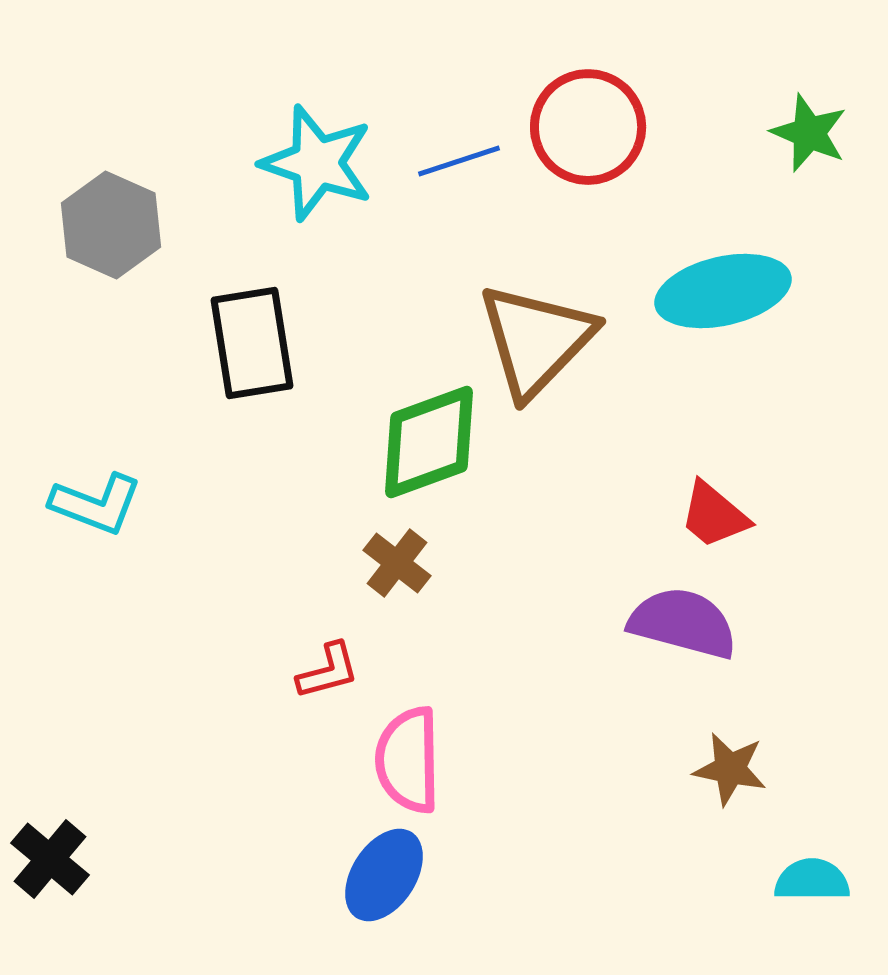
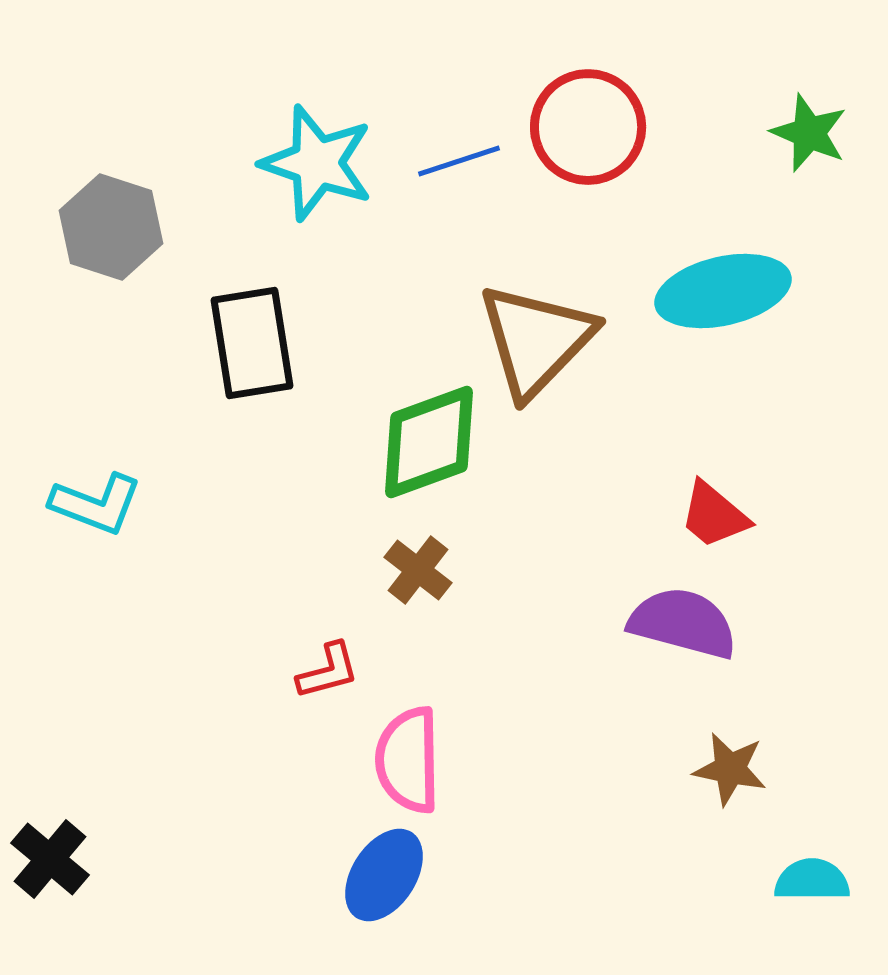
gray hexagon: moved 2 px down; rotated 6 degrees counterclockwise
brown cross: moved 21 px right, 7 px down
